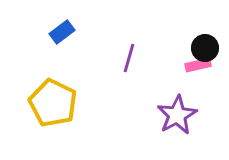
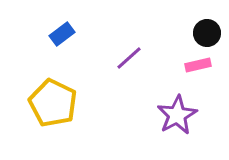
blue rectangle: moved 2 px down
black circle: moved 2 px right, 15 px up
purple line: rotated 32 degrees clockwise
